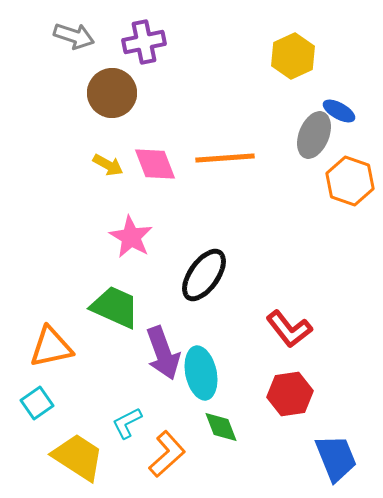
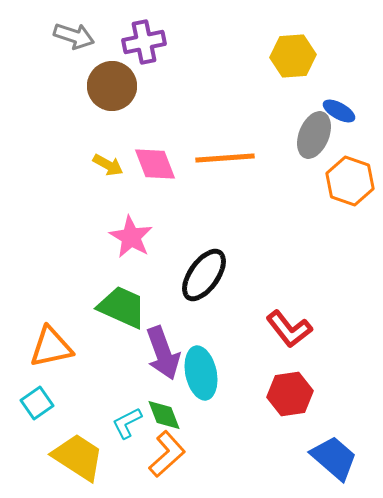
yellow hexagon: rotated 21 degrees clockwise
brown circle: moved 7 px up
green trapezoid: moved 7 px right
green diamond: moved 57 px left, 12 px up
blue trapezoid: moved 2 px left; rotated 27 degrees counterclockwise
